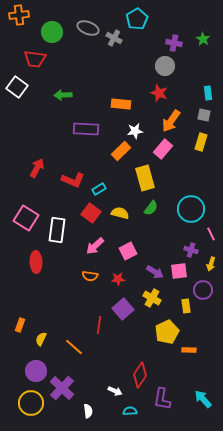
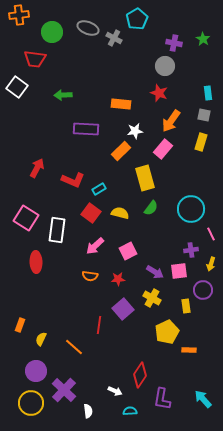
purple cross at (191, 250): rotated 24 degrees counterclockwise
purple cross at (62, 388): moved 2 px right, 2 px down
